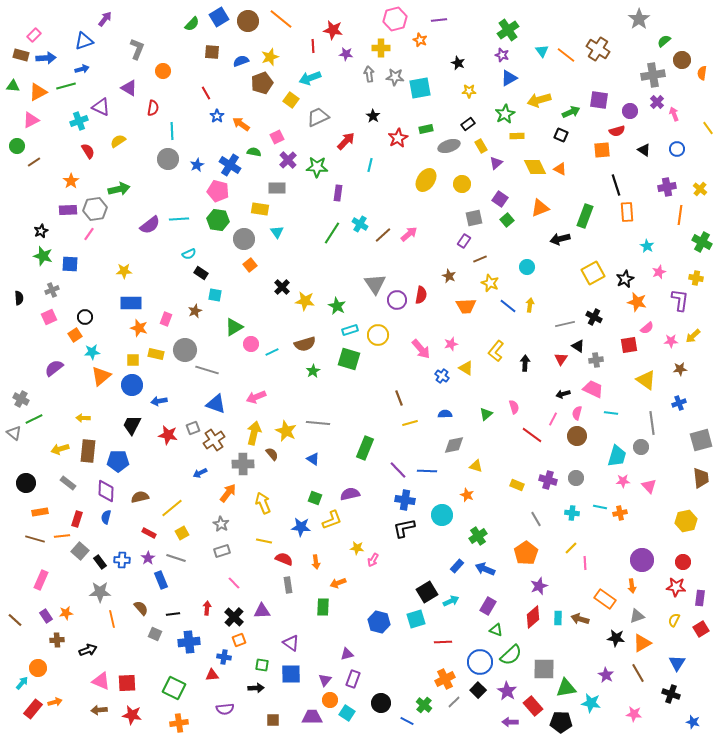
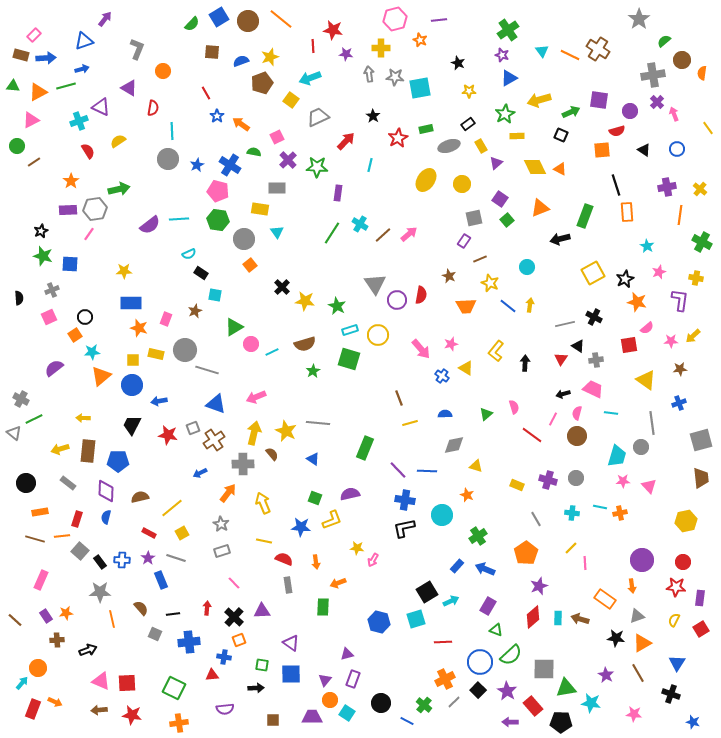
orange line at (566, 55): moved 4 px right; rotated 12 degrees counterclockwise
orange arrow at (55, 702): rotated 40 degrees clockwise
red rectangle at (33, 709): rotated 18 degrees counterclockwise
